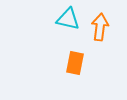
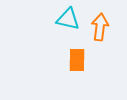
orange rectangle: moved 2 px right, 3 px up; rotated 10 degrees counterclockwise
